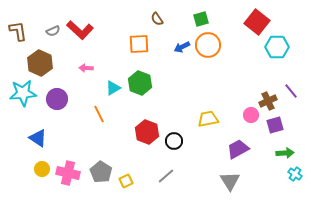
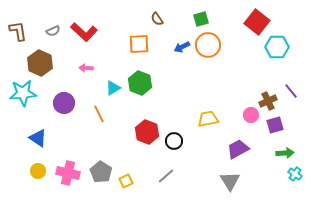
red L-shape: moved 4 px right, 2 px down
purple circle: moved 7 px right, 4 px down
yellow circle: moved 4 px left, 2 px down
